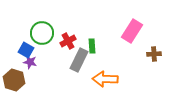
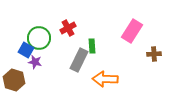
green circle: moved 3 px left, 5 px down
red cross: moved 13 px up
purple star: moved 5 px right
